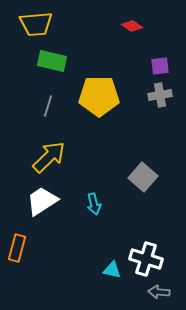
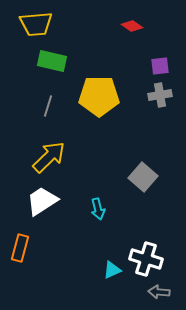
cyan arrow: moved 4 px right, 5 px down
orange rectangle: moved 3 px right
cyan triangle: rotated 36 degrees counterclockwise
